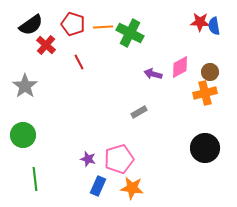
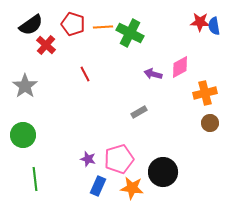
red line: moved 6 px right, 12 px down
brown circle: moved 51 px down
black circle: moved 42 px left, 24 px down
